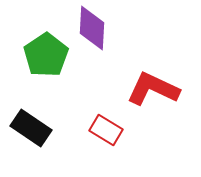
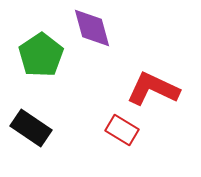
purple diamond: rotated 18 degrees counterclockwise
green pentagon: moved 5 px left
red rectangle: moved 16 px right
